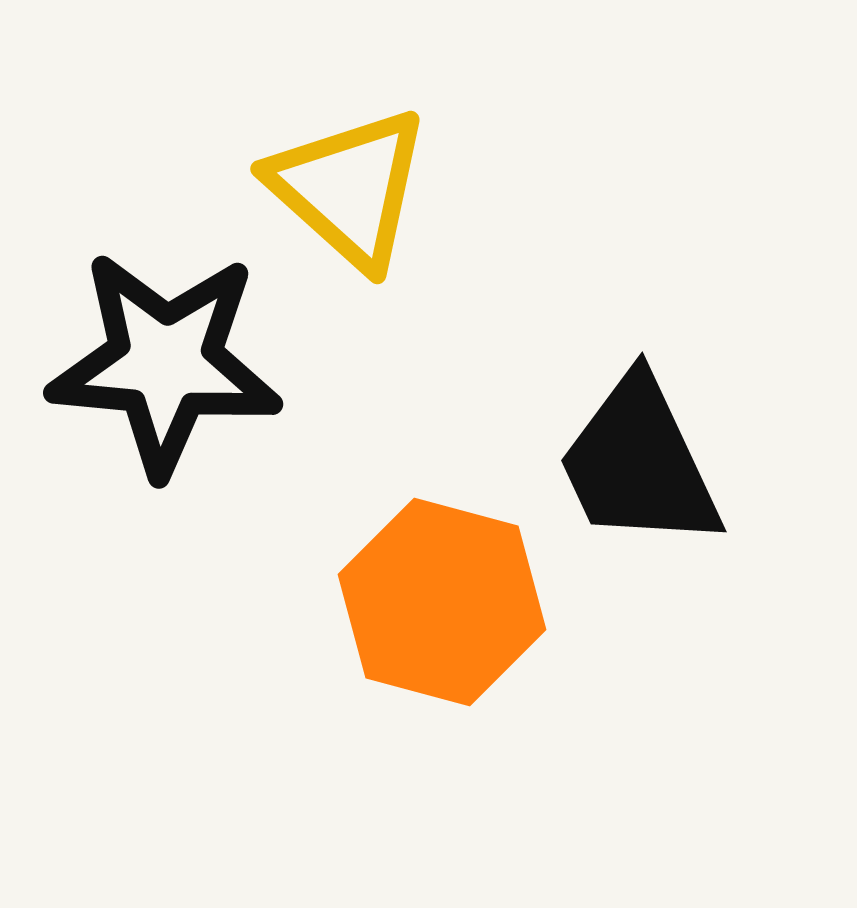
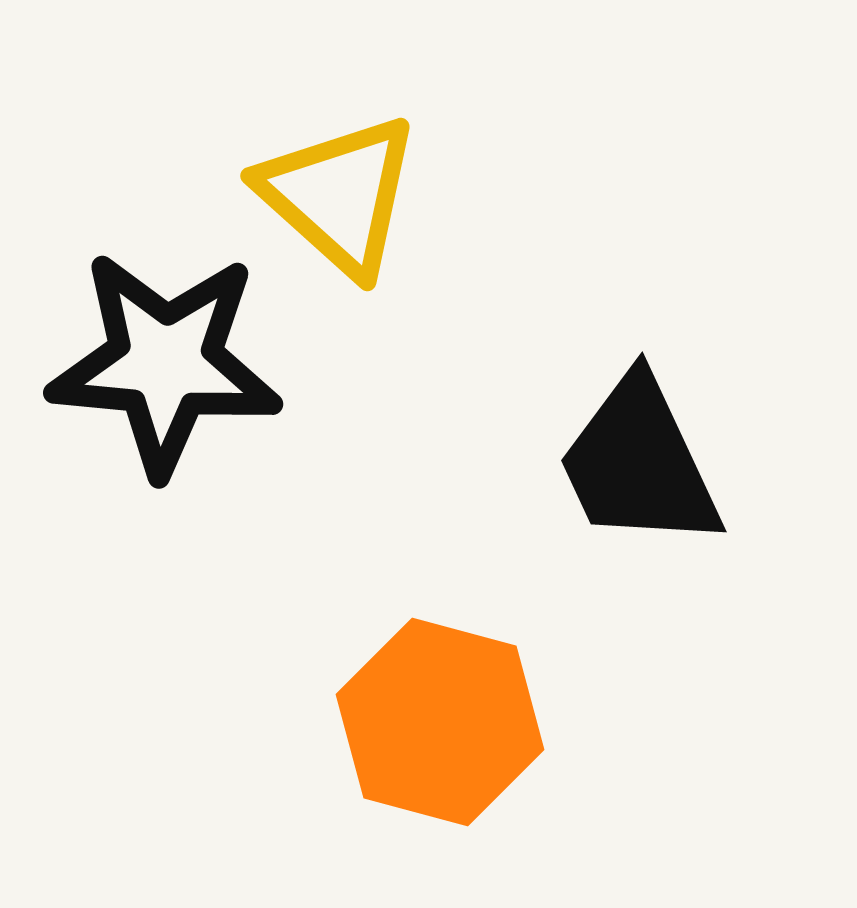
yellow triangle: moved 10 px left, 7 px down
orange hexagon: moved 2 px left, 120 px down
